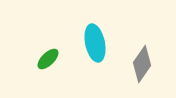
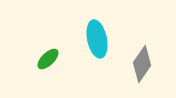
cyan ellipse: moved 2 px right, 4 px up
